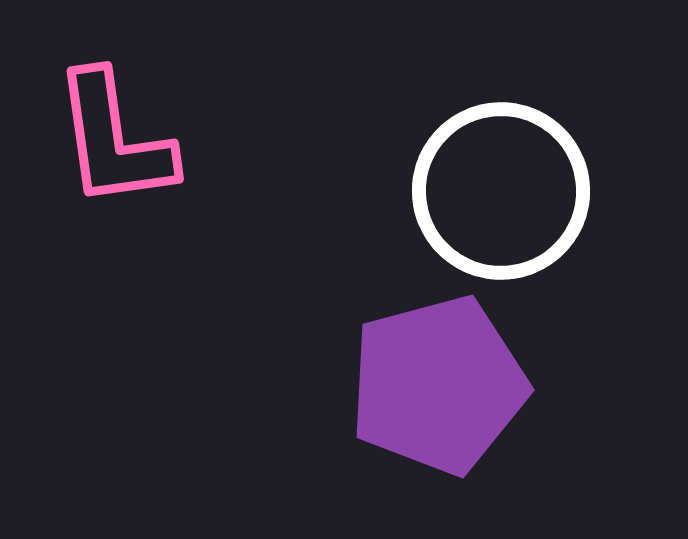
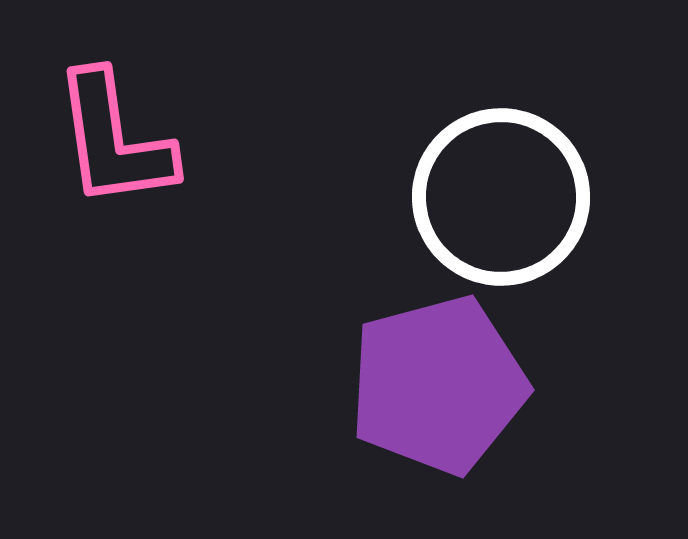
white circle: moved 6 px down
